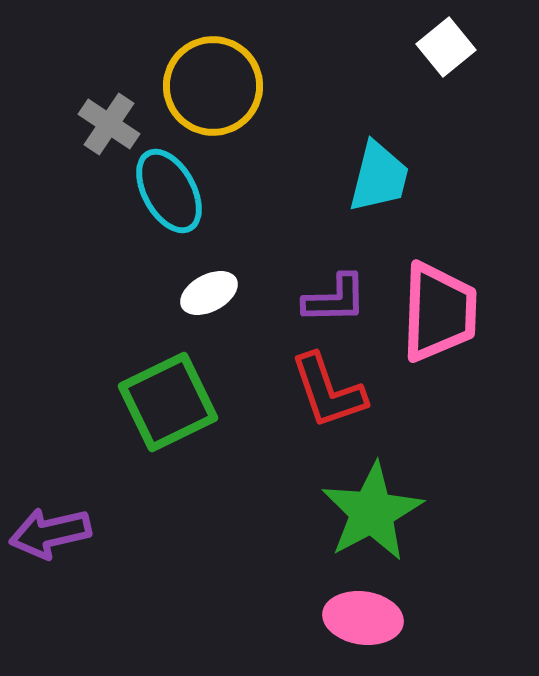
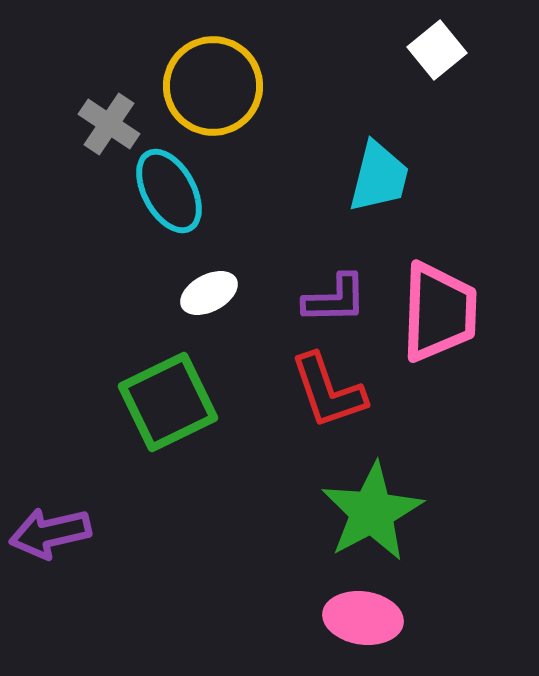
white square: moved 9 px left, 3 px down
